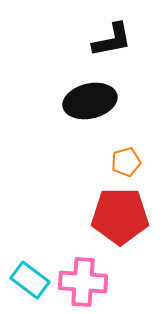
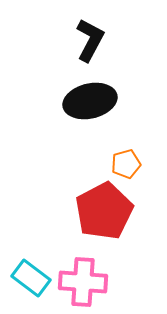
black L-shape: moved 22 px left; rotated 51 degrees counterclockwise
orange pentagon: moved 2 px down
red pentagon: moved 16 px left, 5 px up; rotated 28 degrees counterclockwise
cyan rectangle: moved 1 px right, 2 px up
